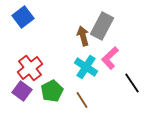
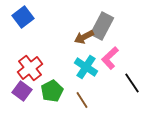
brown arrow: moved 1 px right, 1 px down; rotated 102 degrees counterclockwise
